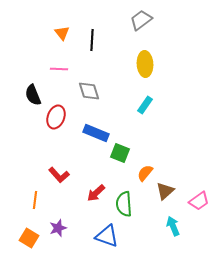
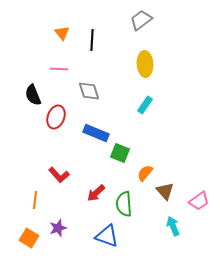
brown triangle: rotated 30 degrees counterclockwise
